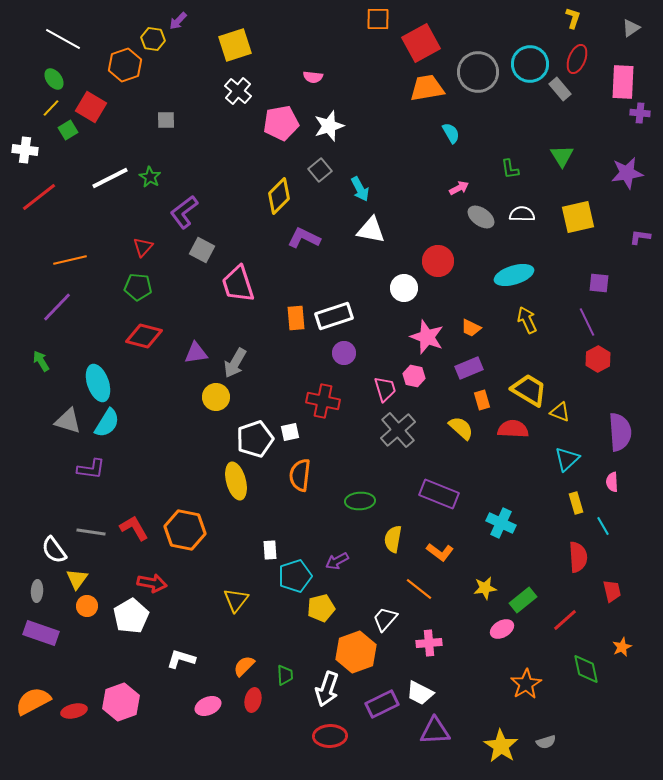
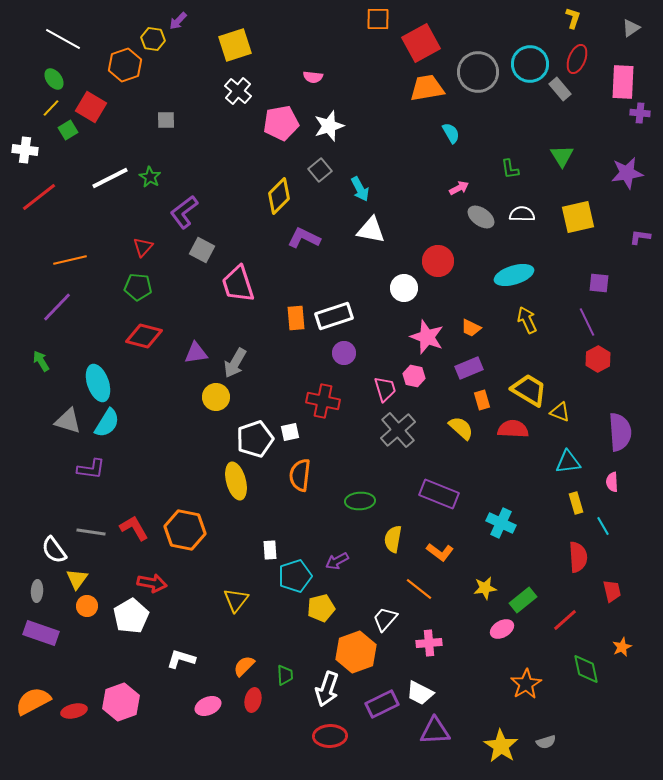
cyan triangle at (567, 459): moved 1 px right, 3 px down; rotated 36 degrees clockwise
